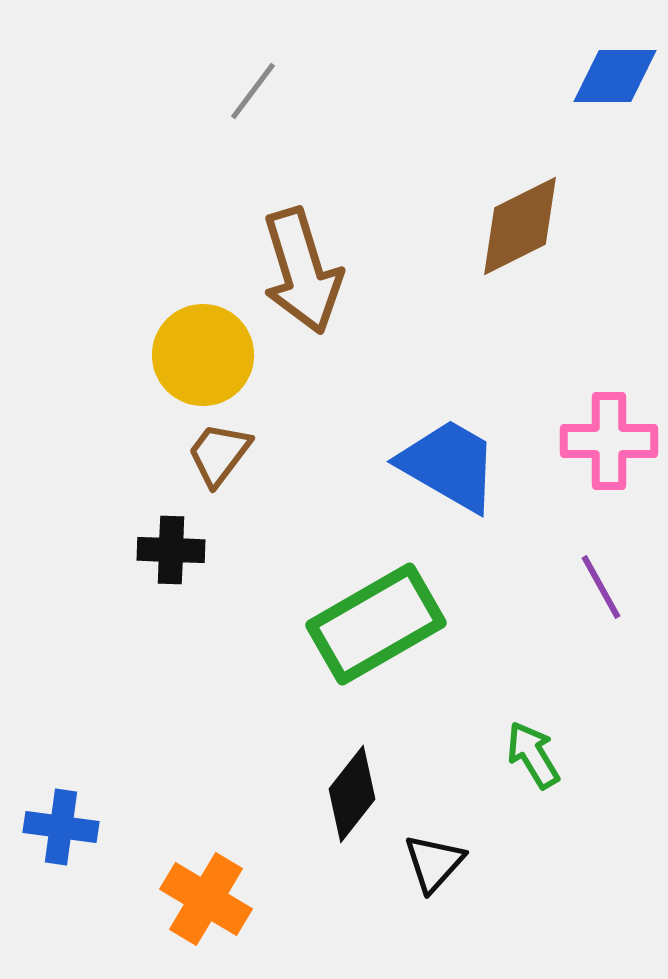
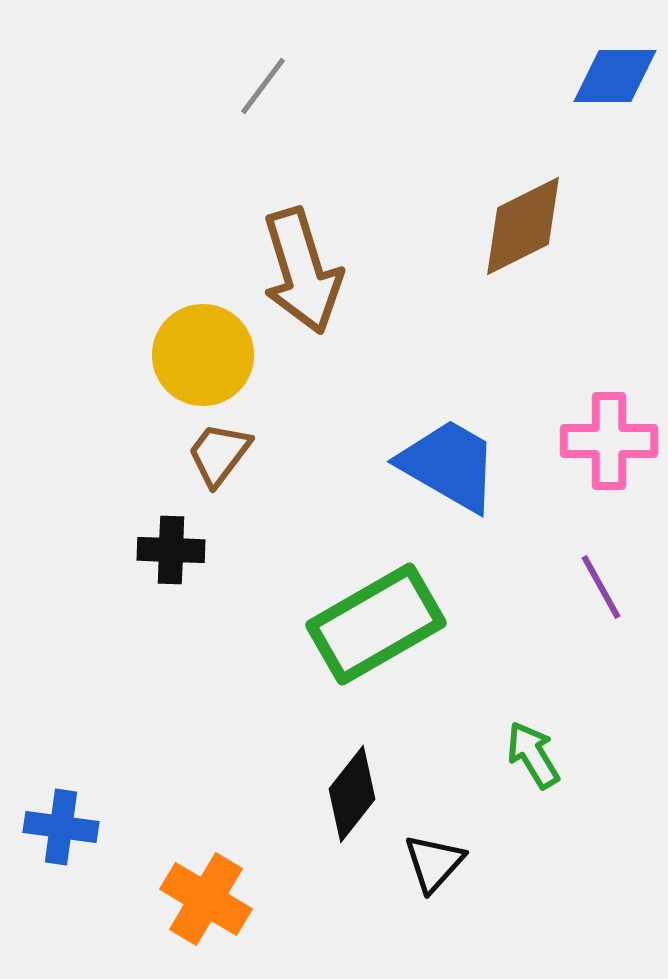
gray line: moved 10 px right, 5 px up
brown diamond: moved 3 px right
